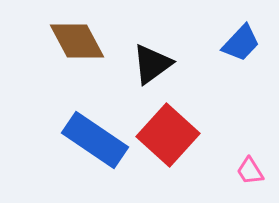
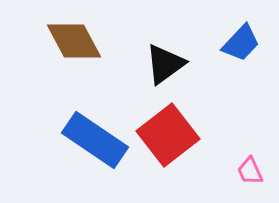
brown diamond: moved 3 px left
black triangle: moved 13 px right
red square: rotated 10 degrees clockwise
pink trapezoid: rotated 8 degrees clockwise
